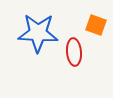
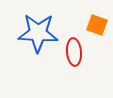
orange square: moved 1 px right
